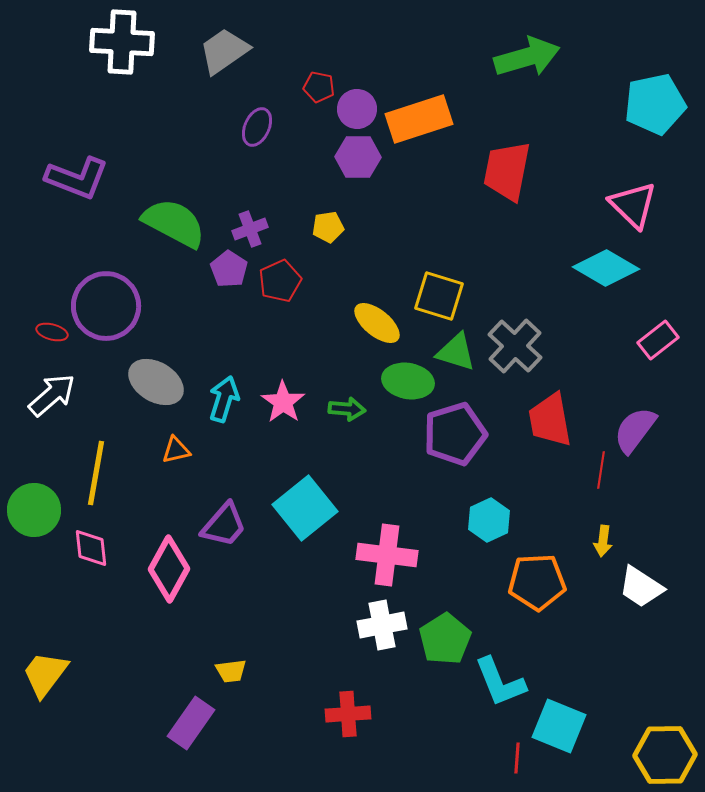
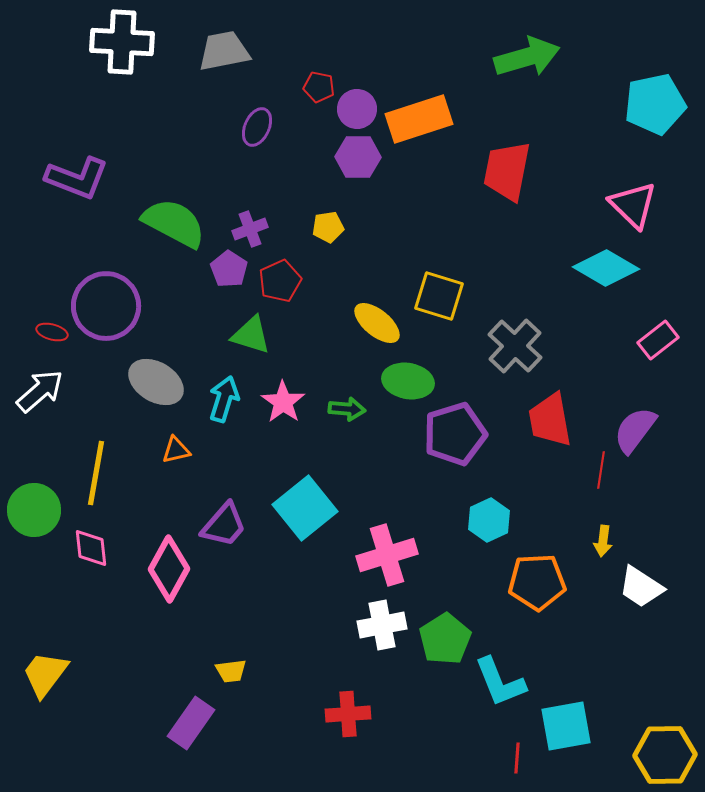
gray trapezoid at (224, 51): rotated 24 degrees clockwise
green triangle at (456, 352): moved 205 px left, 17 px up
white arrow at (52, 395): moved 12 px left, 4 px up
pink cross at (387, 555): rotated 24 degrees counterclockwise
cyan square at (559, 726): moved 7 px right; rotated 32 degrees counterclockwise
